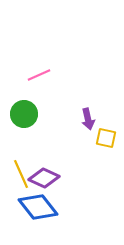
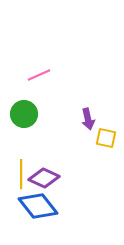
yellow line: rotated 24 degrees clockwise
blue diamond: moved 1 px up
